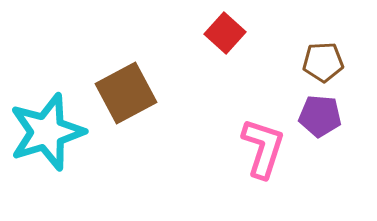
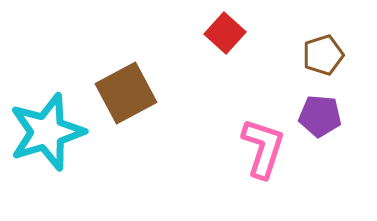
brown pentagon: moved 7 px up; rotated 15 degrees counterclockwise
